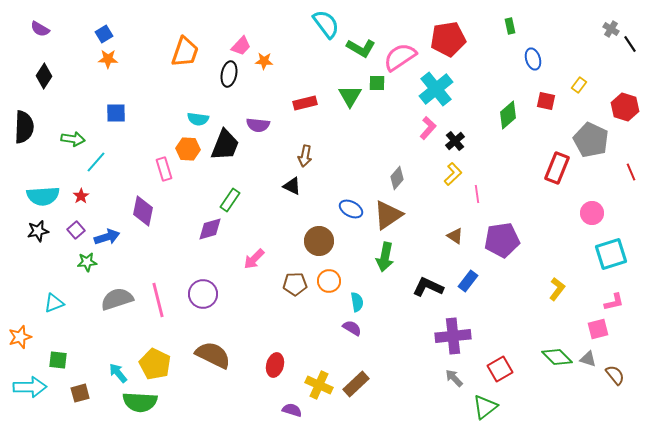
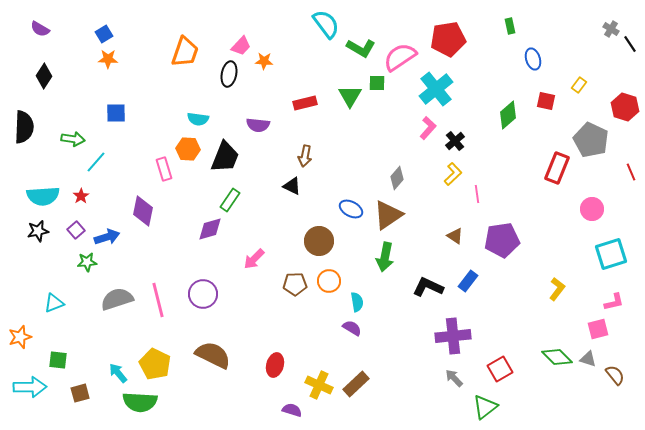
black trapezoid at (225, 145): moved 12 px down
pink circle at (592, 213): moved 4 px up
